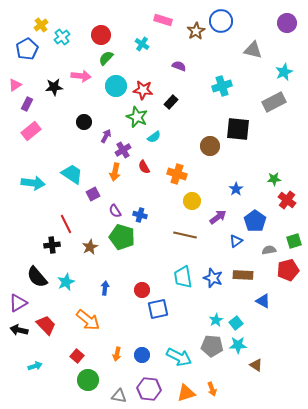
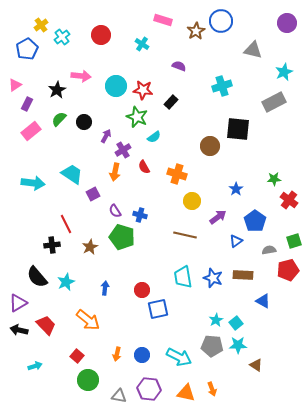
green semicircle at (106, 58): moved 47 px left, 61 px down
black star at (54, 87): moved 3 px right, 3 px down; rotated 24 degrees counterclockwise
red cross at (287, 200): moved 2 px right
orange triangle at (186, 393): rotated 30 degrees clockwise
